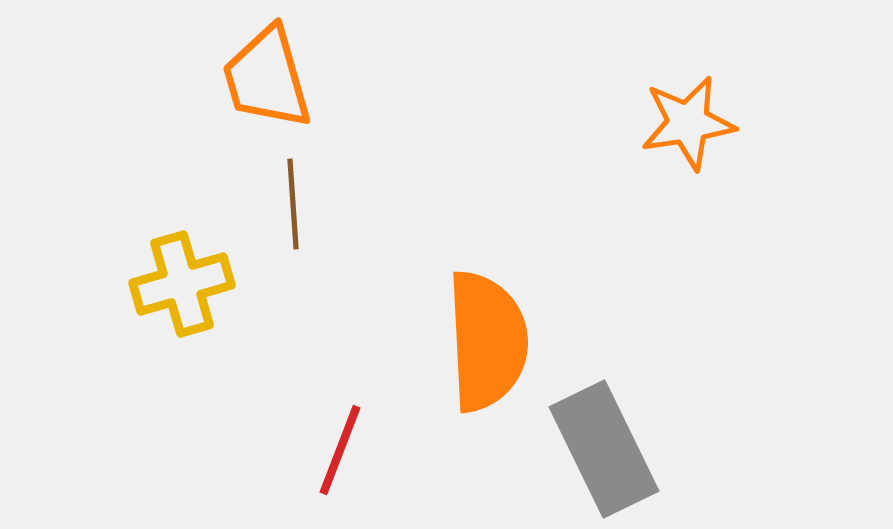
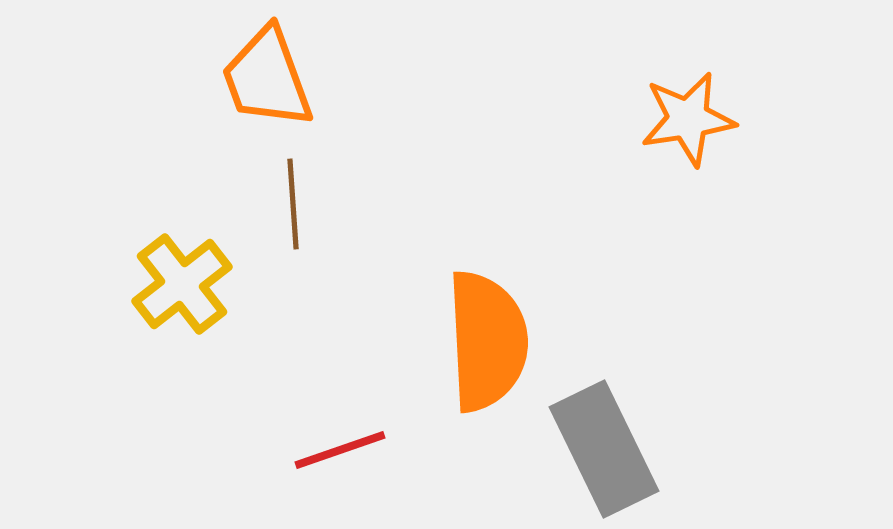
orange trapezoid: rotated 4 degrees counterclockwise
orange star: moved 4 px up
yellow cross: rotated 22 degrees counterclockwise
red line: rotated 50 degrees clockwise
